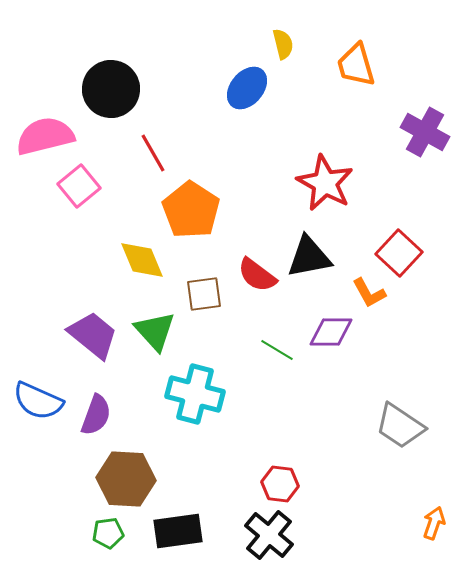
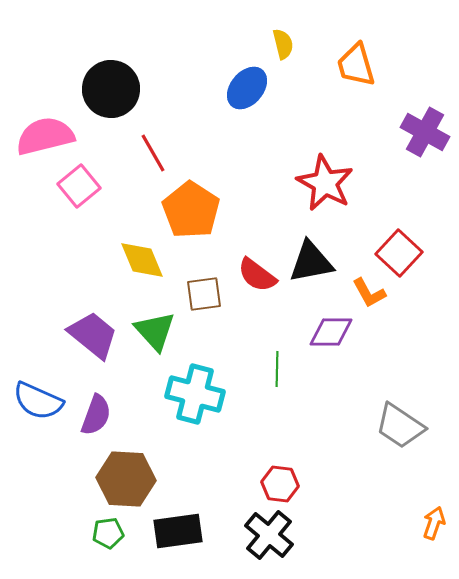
black triangle: moved 2 px right, 5 px down
green line: moved 19 px down; rotated 60 degrees clockwise
